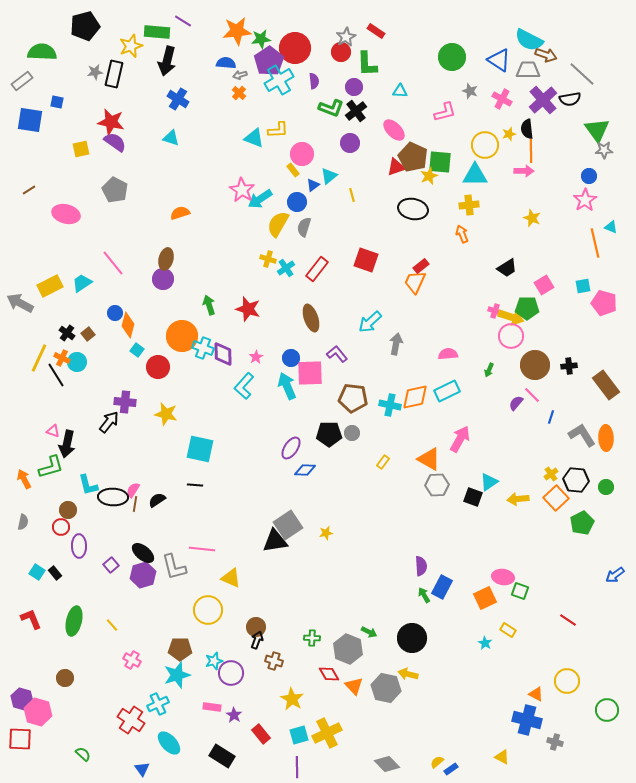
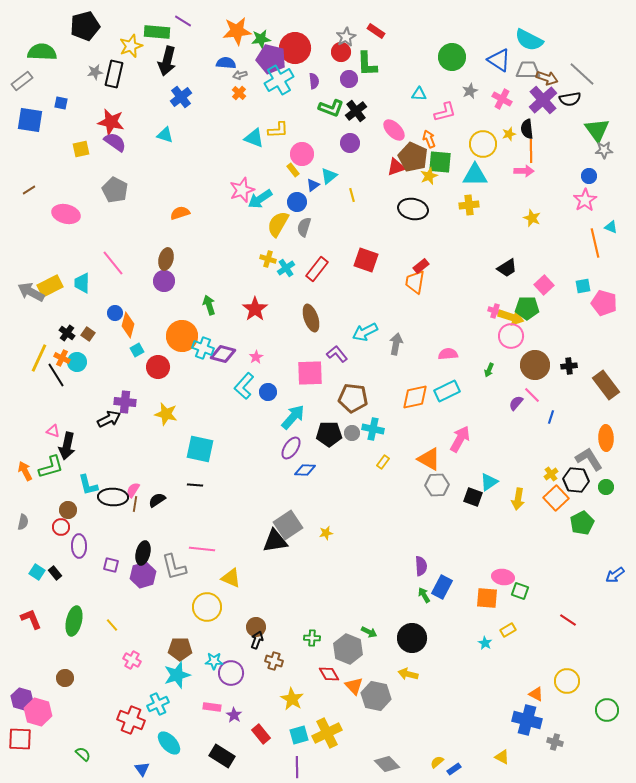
brown arrow at (546, 55): moved 1 px right, 23 px down
purple pentagon at (269, 61): moved 2 px right, 2 px up; rotated 24 degrees counterclockwise
purple circle at (354, 87): moved 5 px left, 8 px up
cyan triangle at (400, 91): moved 19 px right, 3 px down
gray star at (470, 91): rotated 28 degrees clockwise
blue cross at (178, 99): moved 3 px right, 2 px up; rotated 20 degrees clockwise
blue square at (57, 102): moved 4 px right, 1 px down
cyan triangle at (171, 138): moved 6 px left, 3 px up
yellow circle at (485, 145): moved 2 px left, 1 px up
pink star at (242, 190): rotated 20 degrees clockwise
orange arrow at (462, 234): moved 33 px left, 95 px up
purple circle at (163, 279): moved 1 px right, 2 px down
orange trapezoid at (415, 282): rotated 15 degrees counterclockwise
cyan trapezoid at (82, 283): rotated 55 degrees counterclockwise
pink square at (544, 285): rotated 12 degrees counterclockwise
gray arrow at (20, 303): moved 11 px right, 11 px up
red star at (248, 309): moved 7 px right; rotated 20 degrees clockwise
cyan arrow at (370, 322): moved 5 px left, 10 px down; rotated 15 degrees clockwise
brown square at (88, 334): rotated 16 degrees counterclockwise
cyan square at (137, 350): rotated 24 degrees clockwise
purple diamond at (223, 354): rotated 75 degrees counterclockwise
blue circle at (291, 358): moved 23 px left, 34 px down
cyan arrow at (287, 386): moved 6 px right, 31 px down; rotated 64 degrees clockwise
cyan cross at (390, 405): moved 17 px left, 24 px down
black arrow at (109, 422): moved 3 px up; rotated 25 degrees clockwise
gray L-shape at (582, 435): moved 7 px right, 24 px down
black arrow at (67, 444): moved 2 px down
orange arrow at (24, 479): moved 1 px right, 8 px up
yellow arrow at (518, 499): rotated 75 degrees counterclockwise
black ellipse at (143, 553): rotated 65 degrees clockwise
purple square at (111, 565): rotated 35 degrees counterclockwise
orange square at (485, 598): moved 2 px right; rotated 30 degrees clockwise
yellow circle at (208, 610): moved 1 px left, 3 px up
yellow rectangle at (508, 630): rotated 63 degrees counterclockwise
cyan star at (214, 661): rotated 18 degrees clockwise
gray hexagon at (386, 688): moved 10 px left, 8 px down
red cross at (131, 720): rotated 12 degrees counterclockwise
blue rectangle at (451, 769): moved 3 px right
